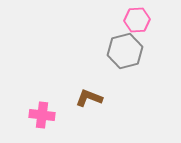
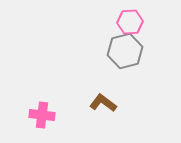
pink hexagon: moved 7 px left, 2 px down
brown L-shape: moved 14 px right, 5 px down; rotated 16 degrees clockwise
